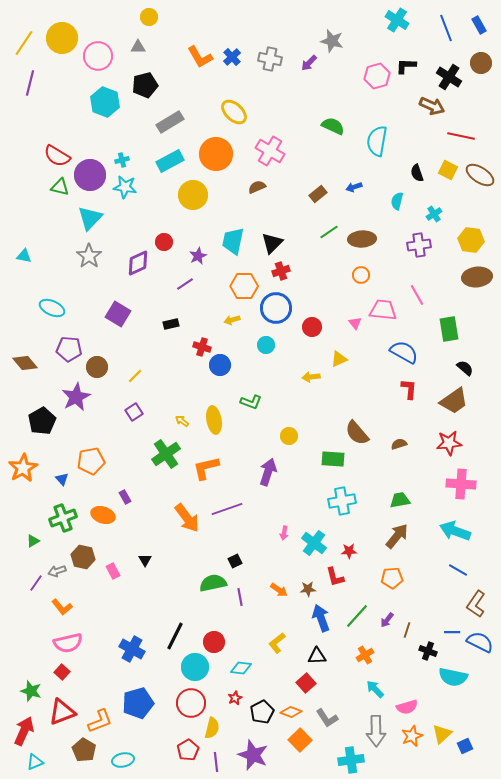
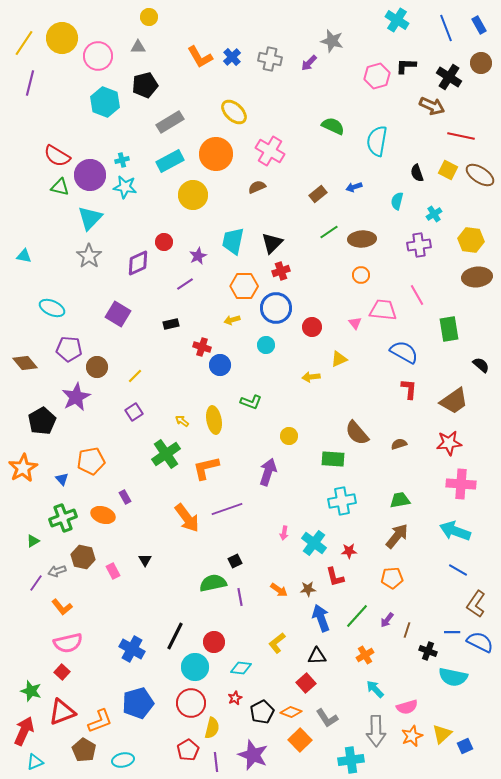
black semicircle at (465, 368): moved 16 px right, 3 px up
